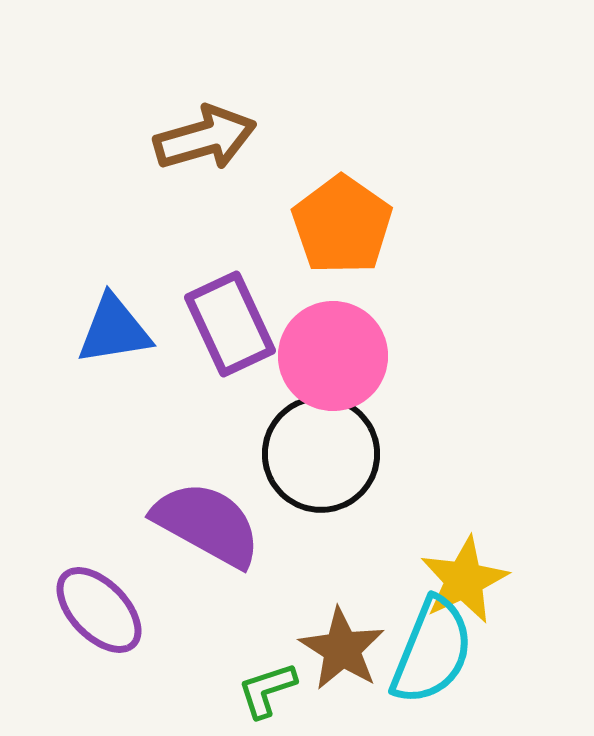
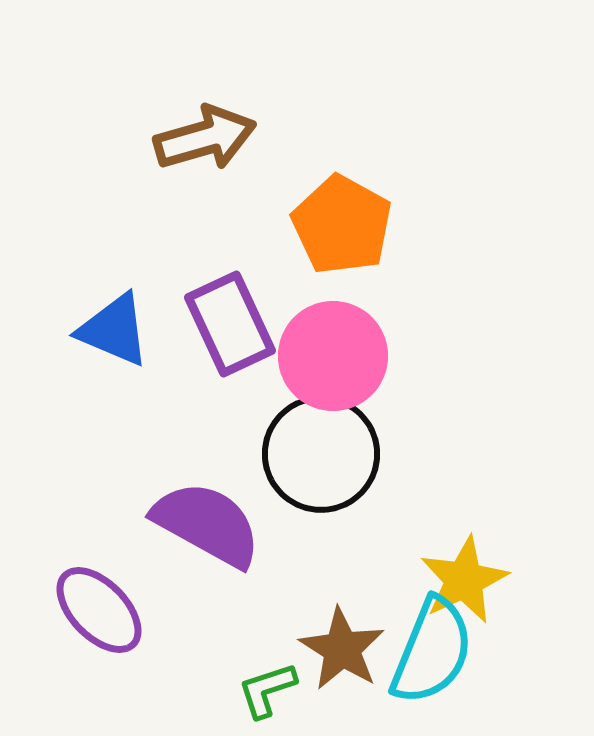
orange pentagon: rotated 6 degrees counterclockwise
blue triangle: rotated 32 degrees clockwise
